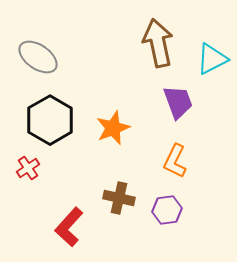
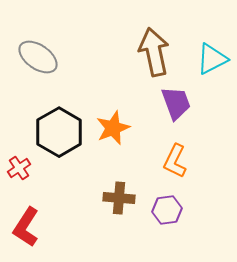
brown arrow: moved 4 px left, 9 px down
purple trapezoid: moved 2 px left, 1 px down
black hexagon: moved 9 px right, 12 px down
red cross: moved 9 px left
brown cross: rotated 8 degrees counterclockwise
red L-shape: moved 43 px left; rotated 9 degrees counterclockwise
